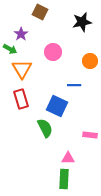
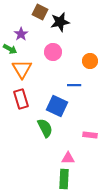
black star: moved 22 px left
